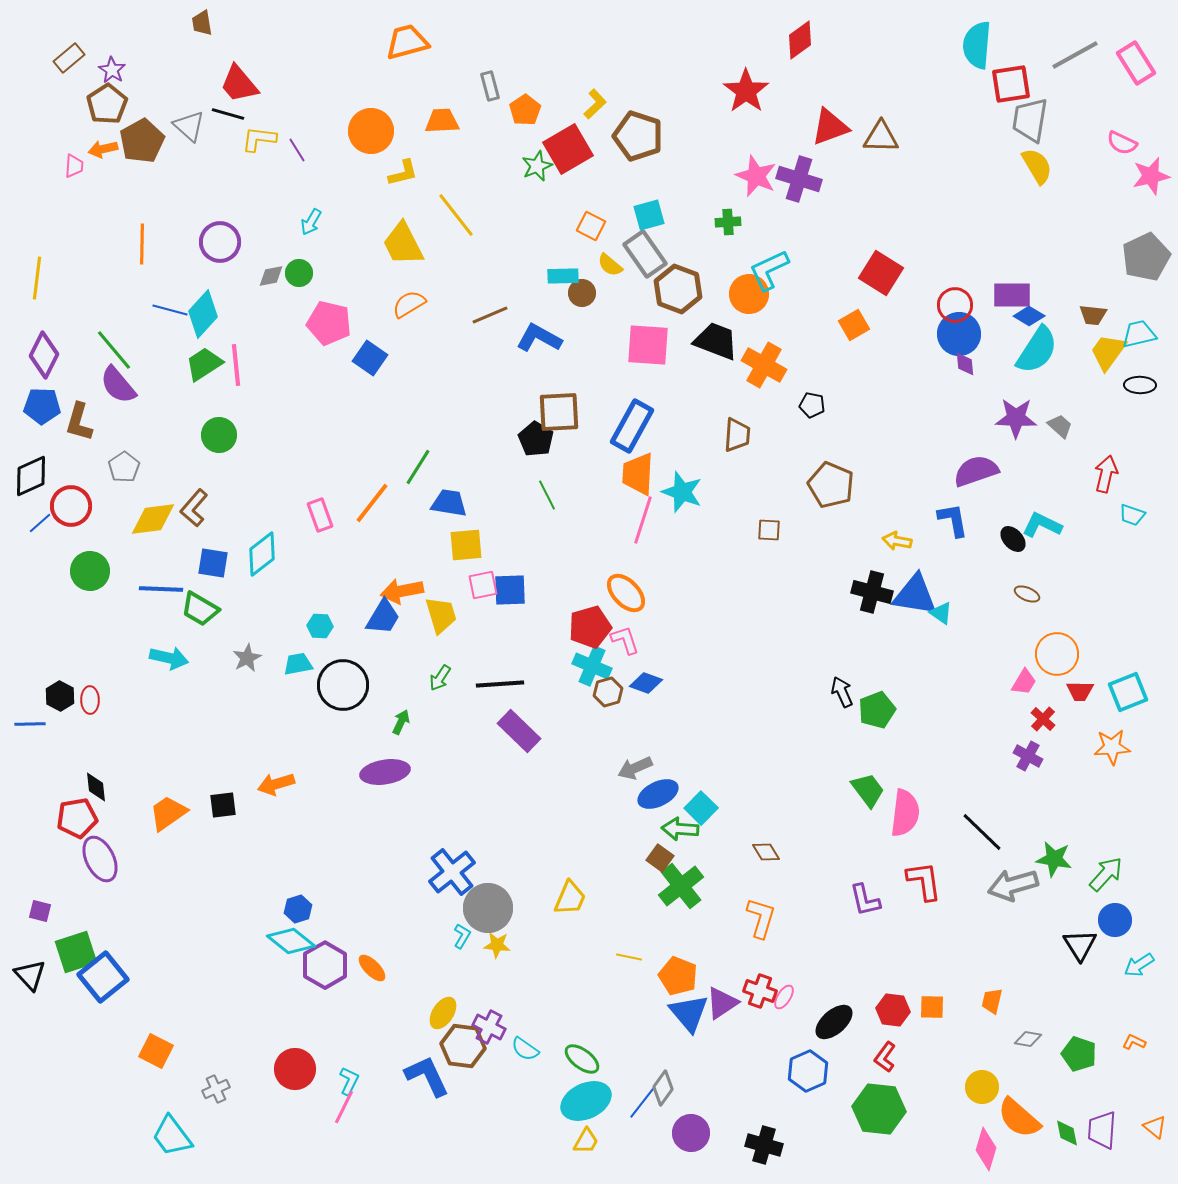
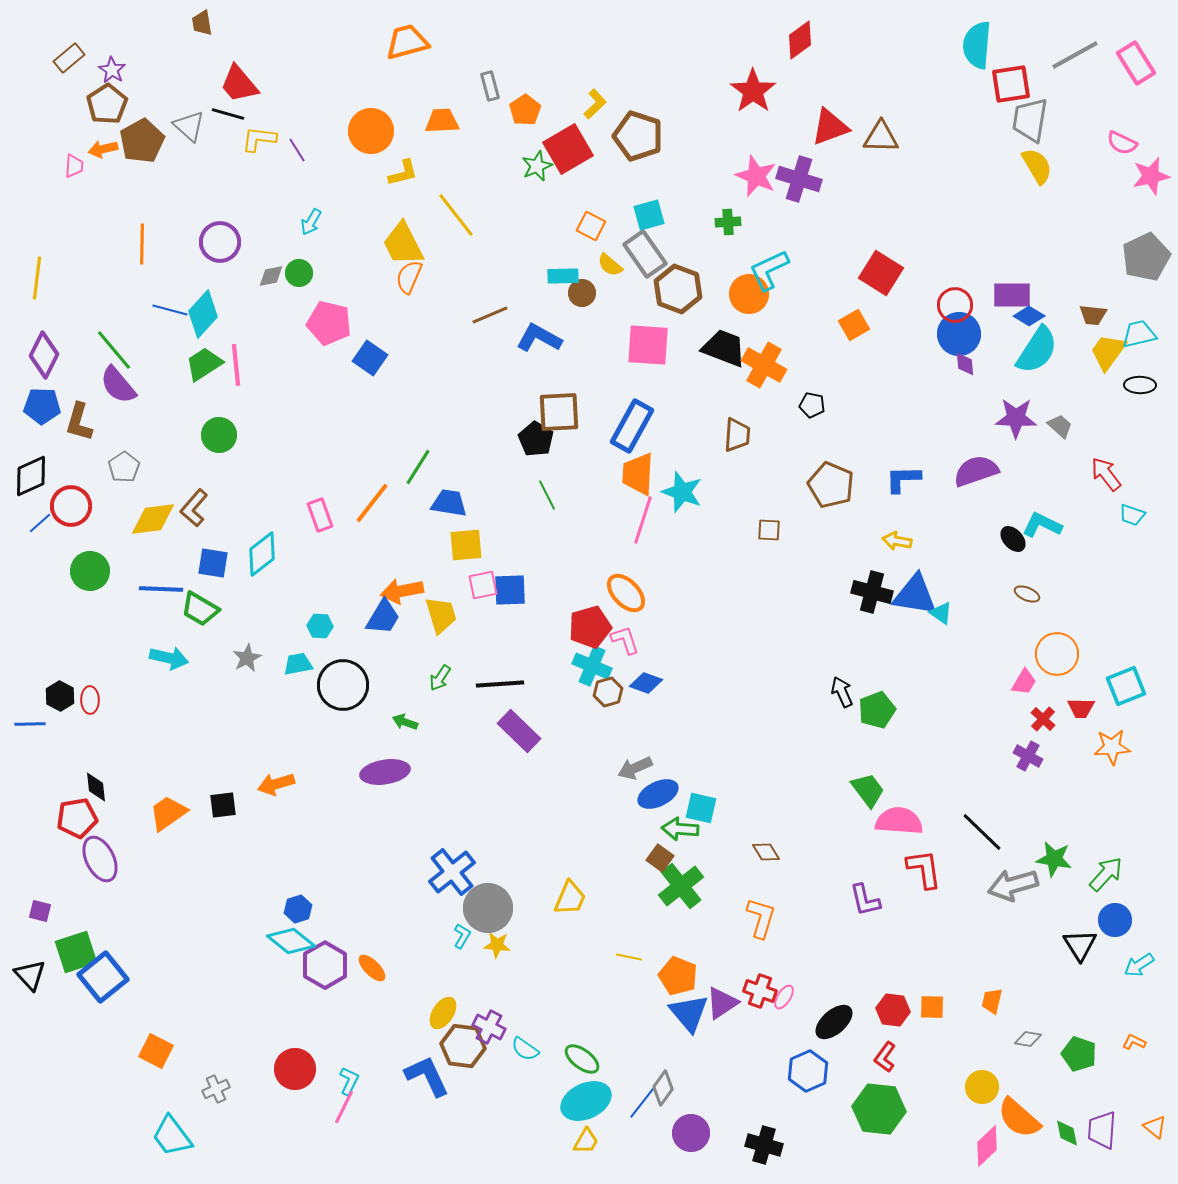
red star at (746, 91): moved 7 px right
orange semicircle at (409, 304): moved 27 px up; rotated 36 degrees counterclockwise
black trapezoid at (716, 341): moved 8 px right, 7 px down
red arrow at (1106, 474): rotated 51 degrees counterclockwise
blue L-shape at (953, 520): moved 50 px left, 41 px up; rotated 81 degrees counterclockwise
red trapezoid at (1080, 691): moved 1 px right, 17 px down
cyan square at (1128, 692): moved 2 px left, 6 px up
green arrow at (401, 722): moved 4 px right; rotated 95 degrees counterclockwise
cyan square at (701, 808): rotated 32 degrees counterclockwise
pink semicircle at (905, 813): moved 6 px left, 8 px down; rotated 93 degrees counterclockwise
red L-shape at (924, 881): moved 12 px up
pink diamond at (986, 1149): moved 1 px right, 3 px up; rotated 30 degrees clockwise
